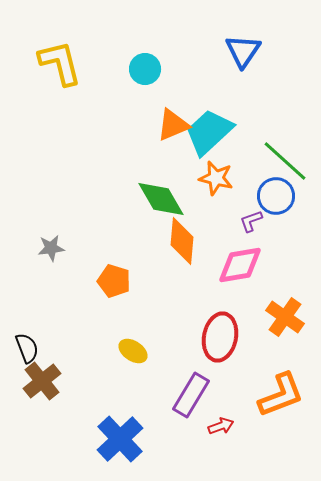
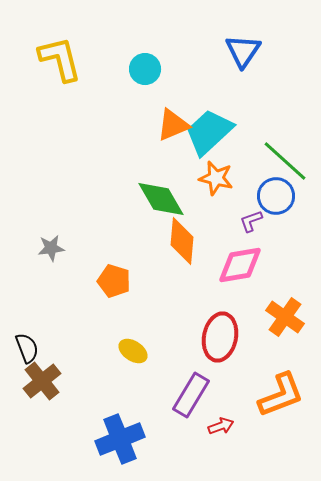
yellow L-shape: moved 4 px up
blue cross: rotated 21 degrees clockwise
